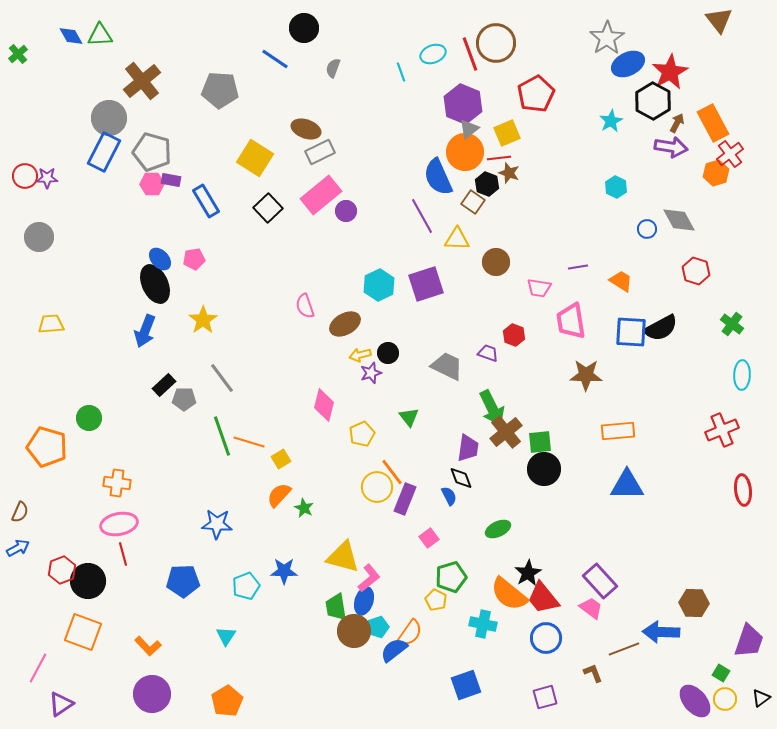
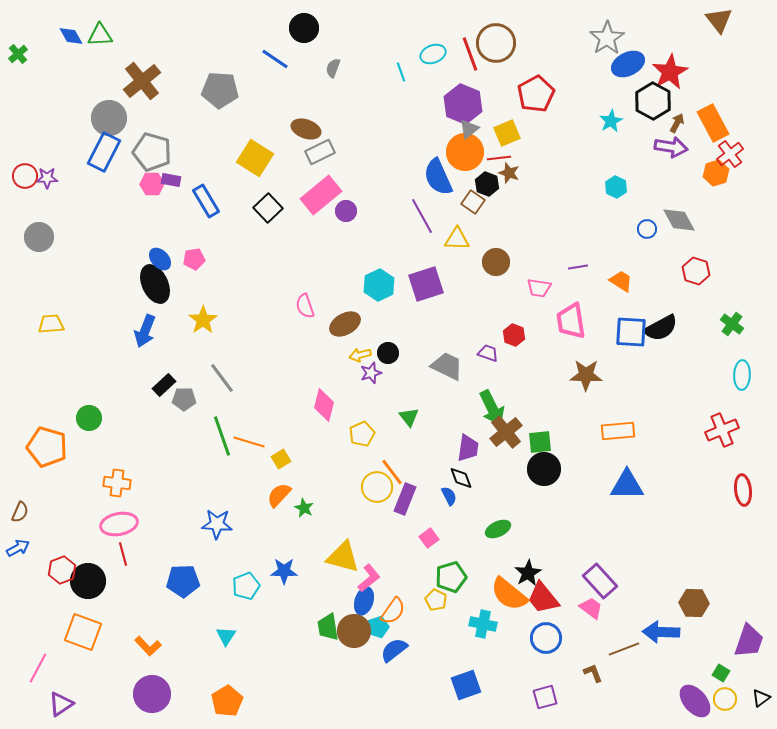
green trapezoid at (336, 607): moved 8 px left, 20 px down
orange semicircle at (410, 633): moved 17 px left, 22 px up
